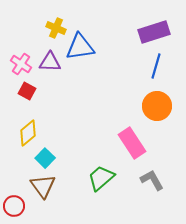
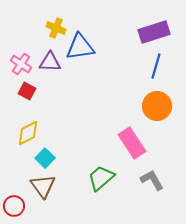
yellow diamond: rotated 12 degrees clockwise
